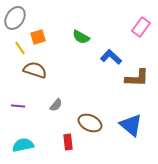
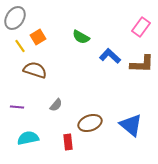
orange square: rotated 14 degrees counterclockwise
yellow line: moved 2 px up
blue L-shape: moved 1 px left, 1 px up
brown L-shape: moved 5 px right, 14 px up
purple line: moved 1 px left, 1 px down
brown ellipse: rotated 45 degrees counterclockwise
cyan semicircle: moved 5 px right, 7 px up
